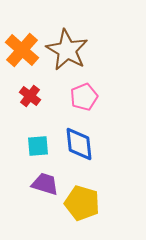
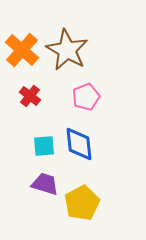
pink pentagon: moved 2 px right
cyan square: moved 6 px right
yellow pentagon: rotated 28 degrees clockwise
